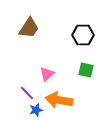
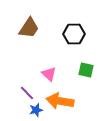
black hexagon: moved 9 px left, 1 px up
pink triangle: moved 2 px right; rotated 35 degrees counterclockwise
orange arrow: moved 1 px right, 1 px down
